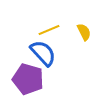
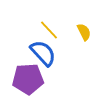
yellow line: rotated 70 degrees clockwise
purple pentagon: rotated 20 degrees counterclockwise
